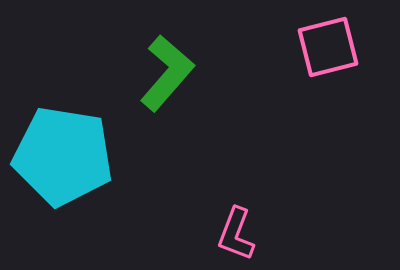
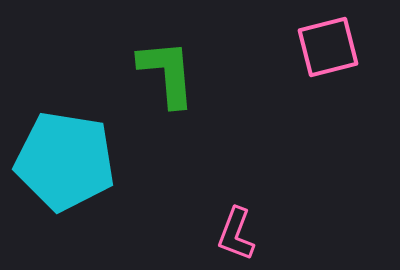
green L-shape: rotated 46 degrees counterclockwise
cyan pentagon: moved 2 px right, 5 px down
